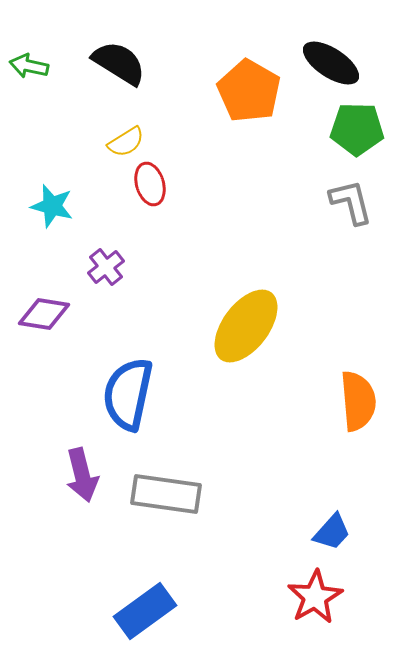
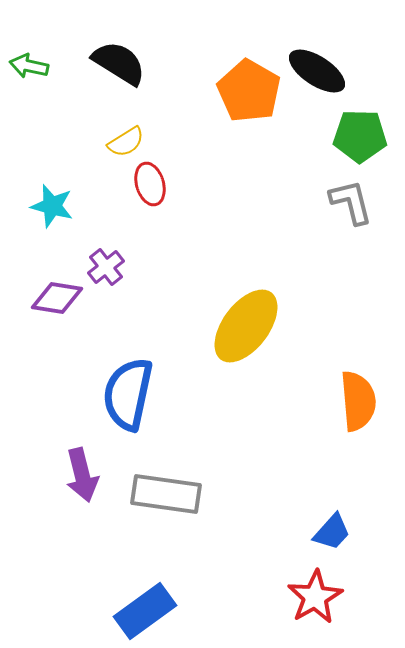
black ellipse: moved 14 px left, 8 px down
green pentagon: moved 3 px right, 7 px down
purple diamond: moved 13 px right, 16 px up
